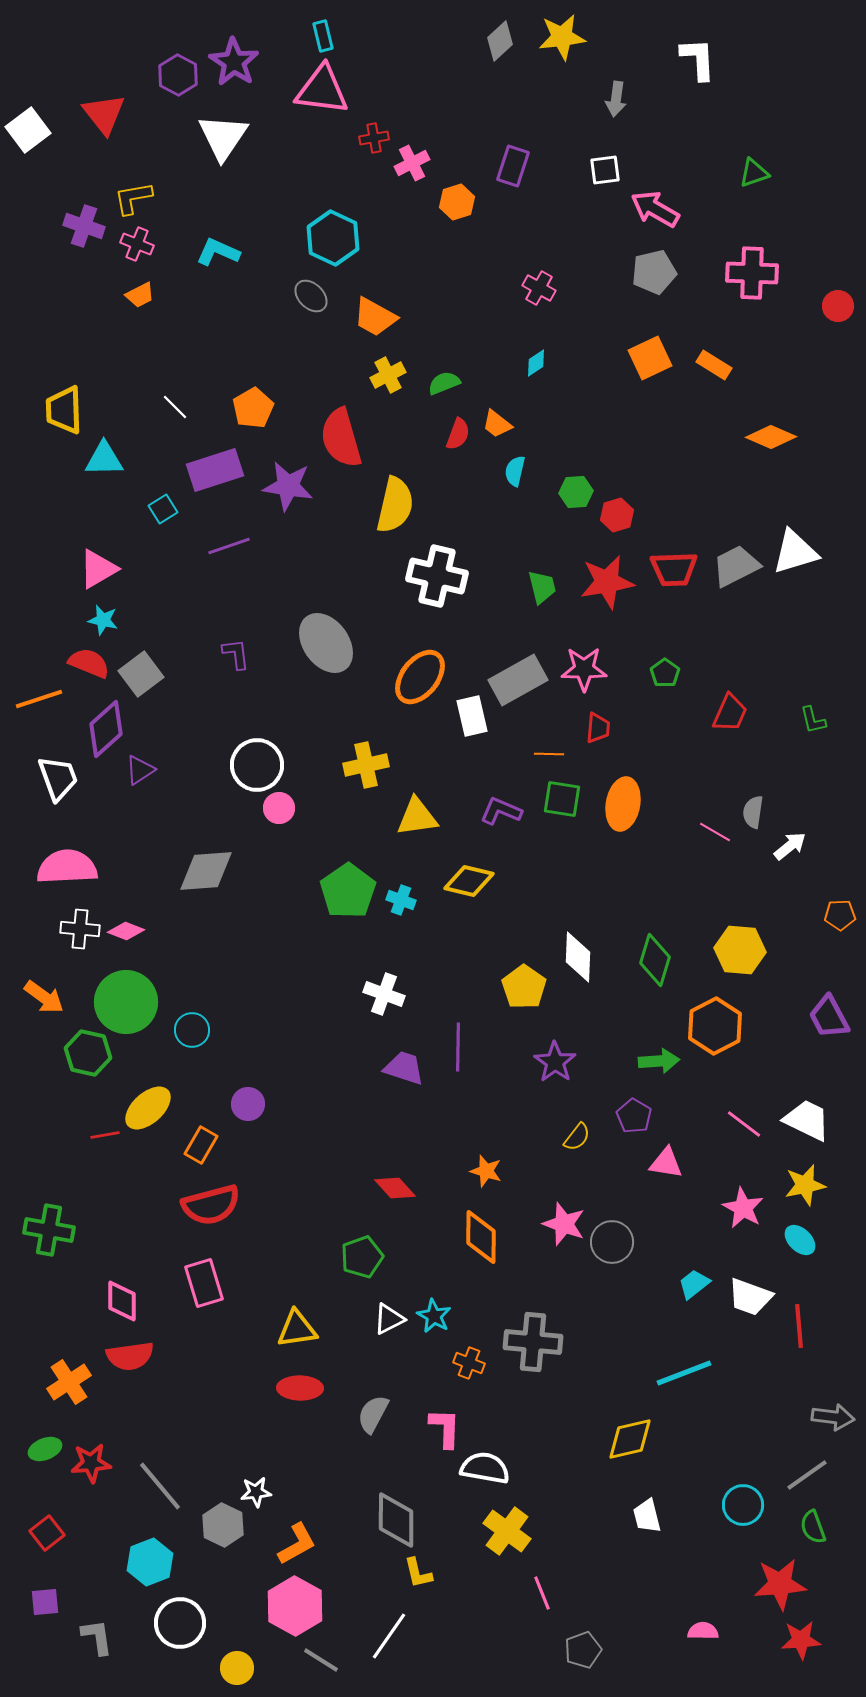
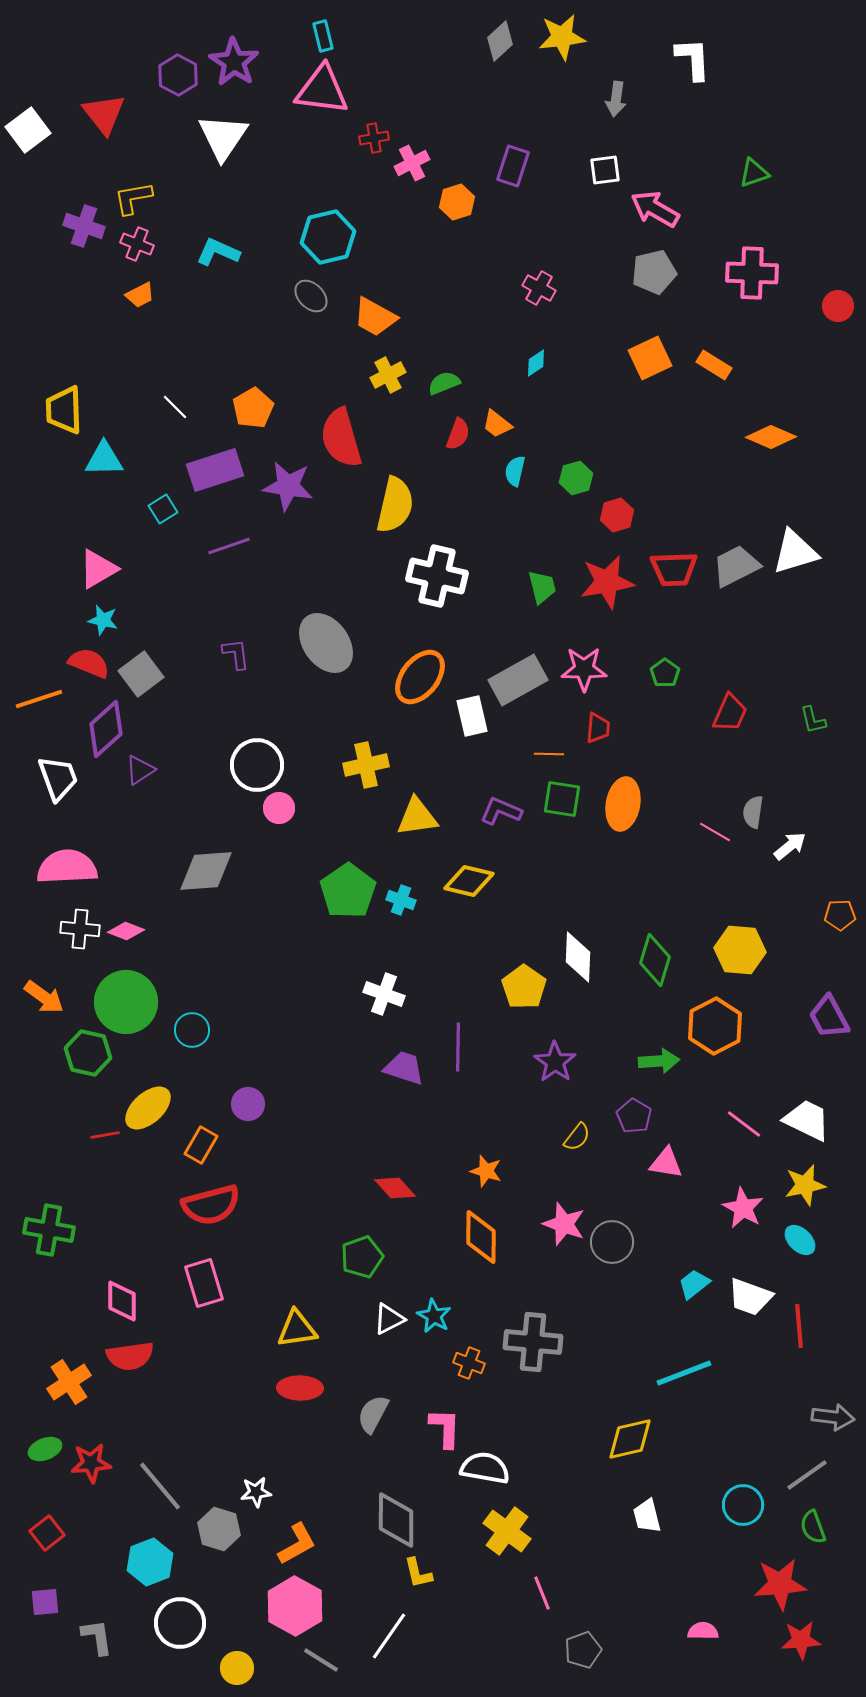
white L-shape at (698, 59): moved 5 px left
cyan hexagon at (333, 238): moved 5 px left, 1 px up; rotated 22 degrees clockwise
green hexagon at (576, 492): moved 14 px up; rotated 12 degrees counterclockwise
gray hexagon at (223, 1525): moved 4 px left, 4 px down; rotated 9 degrees counterclockwise
